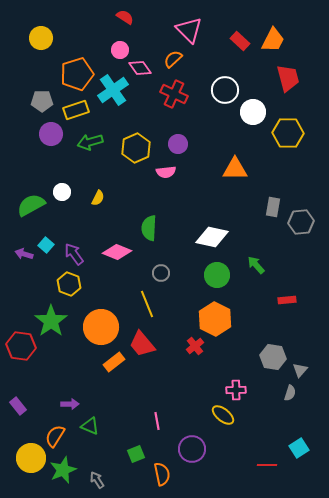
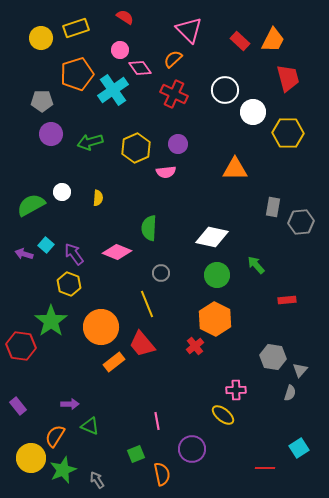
yellow rectangle at (76, 110): moved 82 px up
yellow semicircle at (98, 198): rotated 21 degrees counterclockwise
red line at (267, 465): moved 2 px left, 3 px down
